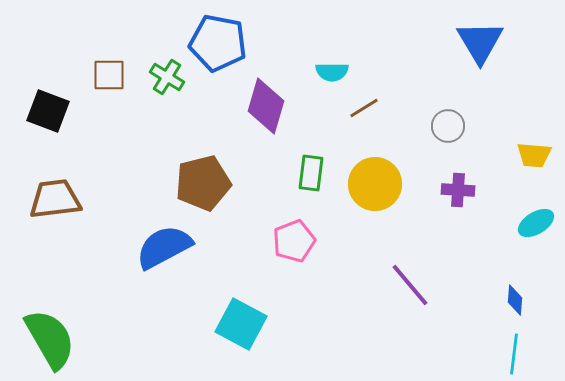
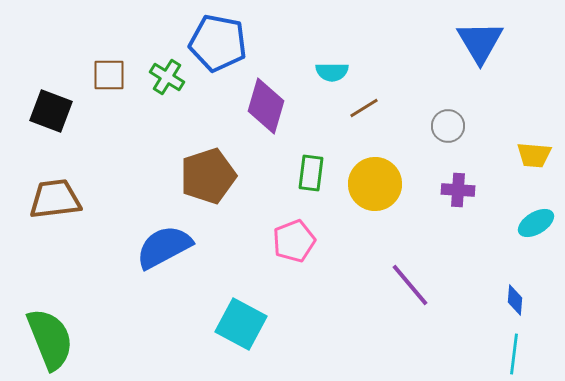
black square: moved 3 px right
brown pentagon: moved 5 px right, 7 px up; rotated 4 degrees counterclockwise
green semicircle: rotated 8 degrees clockwise
